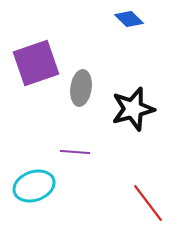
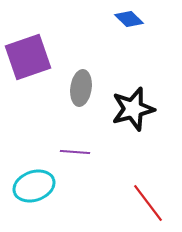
purple square: moved 8 px left, 6 px up
